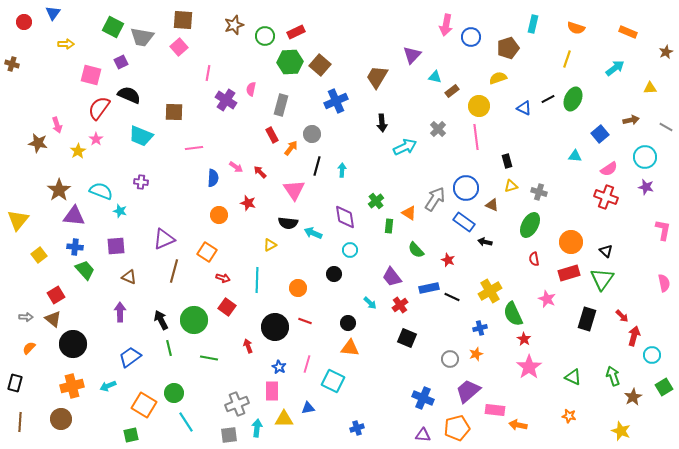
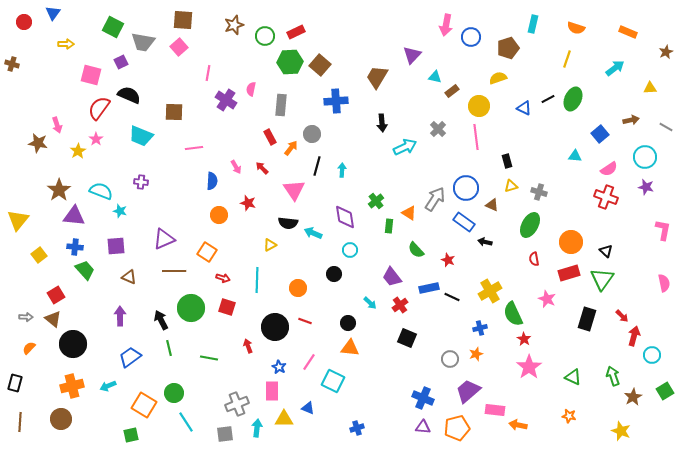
gray trapezoid at (142, 37): moved 1 px right, 5 px down
blue cross at (336, 101): rotated 20 degrees clockwise
gray rectangle at (281, 105): rotated 10 degrees counterclockwise
red rectangle at (272, 135): moved 2 px left, 2 px down
pink arrow at (236, 167): rotated 24 degrees clockwise
red arrow at (260, 172): moved 2 px right, 4 px up
blue semicircle at (213, 178): moved 1 px left, 3 px down
brown line at (174, 271): rotated 75 degrees clockwise
red square at (227, 307): rotated 18 degrees counterclockwise
purple arrow at (120, 312): moved 4 px down
green circle at (194, 320): moved 3 px left, 12 px up
pink line at (307, 364): moved 2 px right, 2 px up; rotated 18 degrees clockwise
green square at (664, 387): moved 1 px right, 4 px down
blue triangle at (308, 408): rotated 32 degrees clockwise
gray square at (229, 435): moved 4 px left, 1 px up
purple triangle at (423, 435): moved 8 px up
